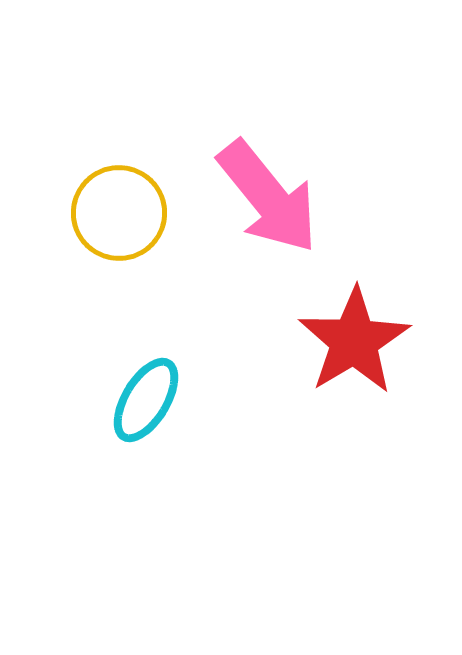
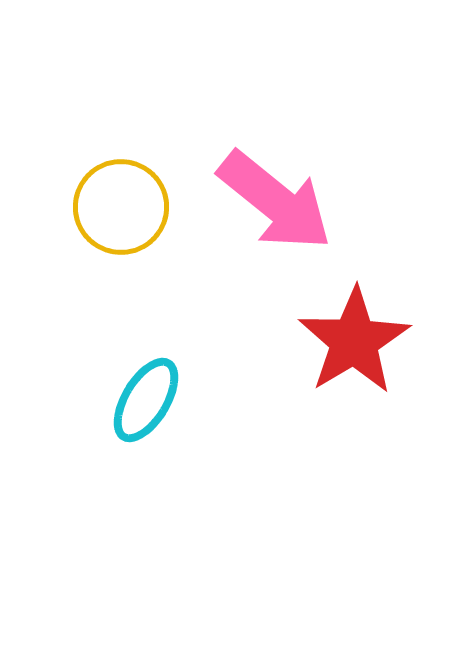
pink arrow: moved 7 px right, 4 px down; rotated 12 degrees counterclockwise
yellow circle: moved 2 px right, 6 px up
